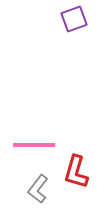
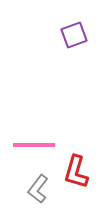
purple square: moved 16 px down
